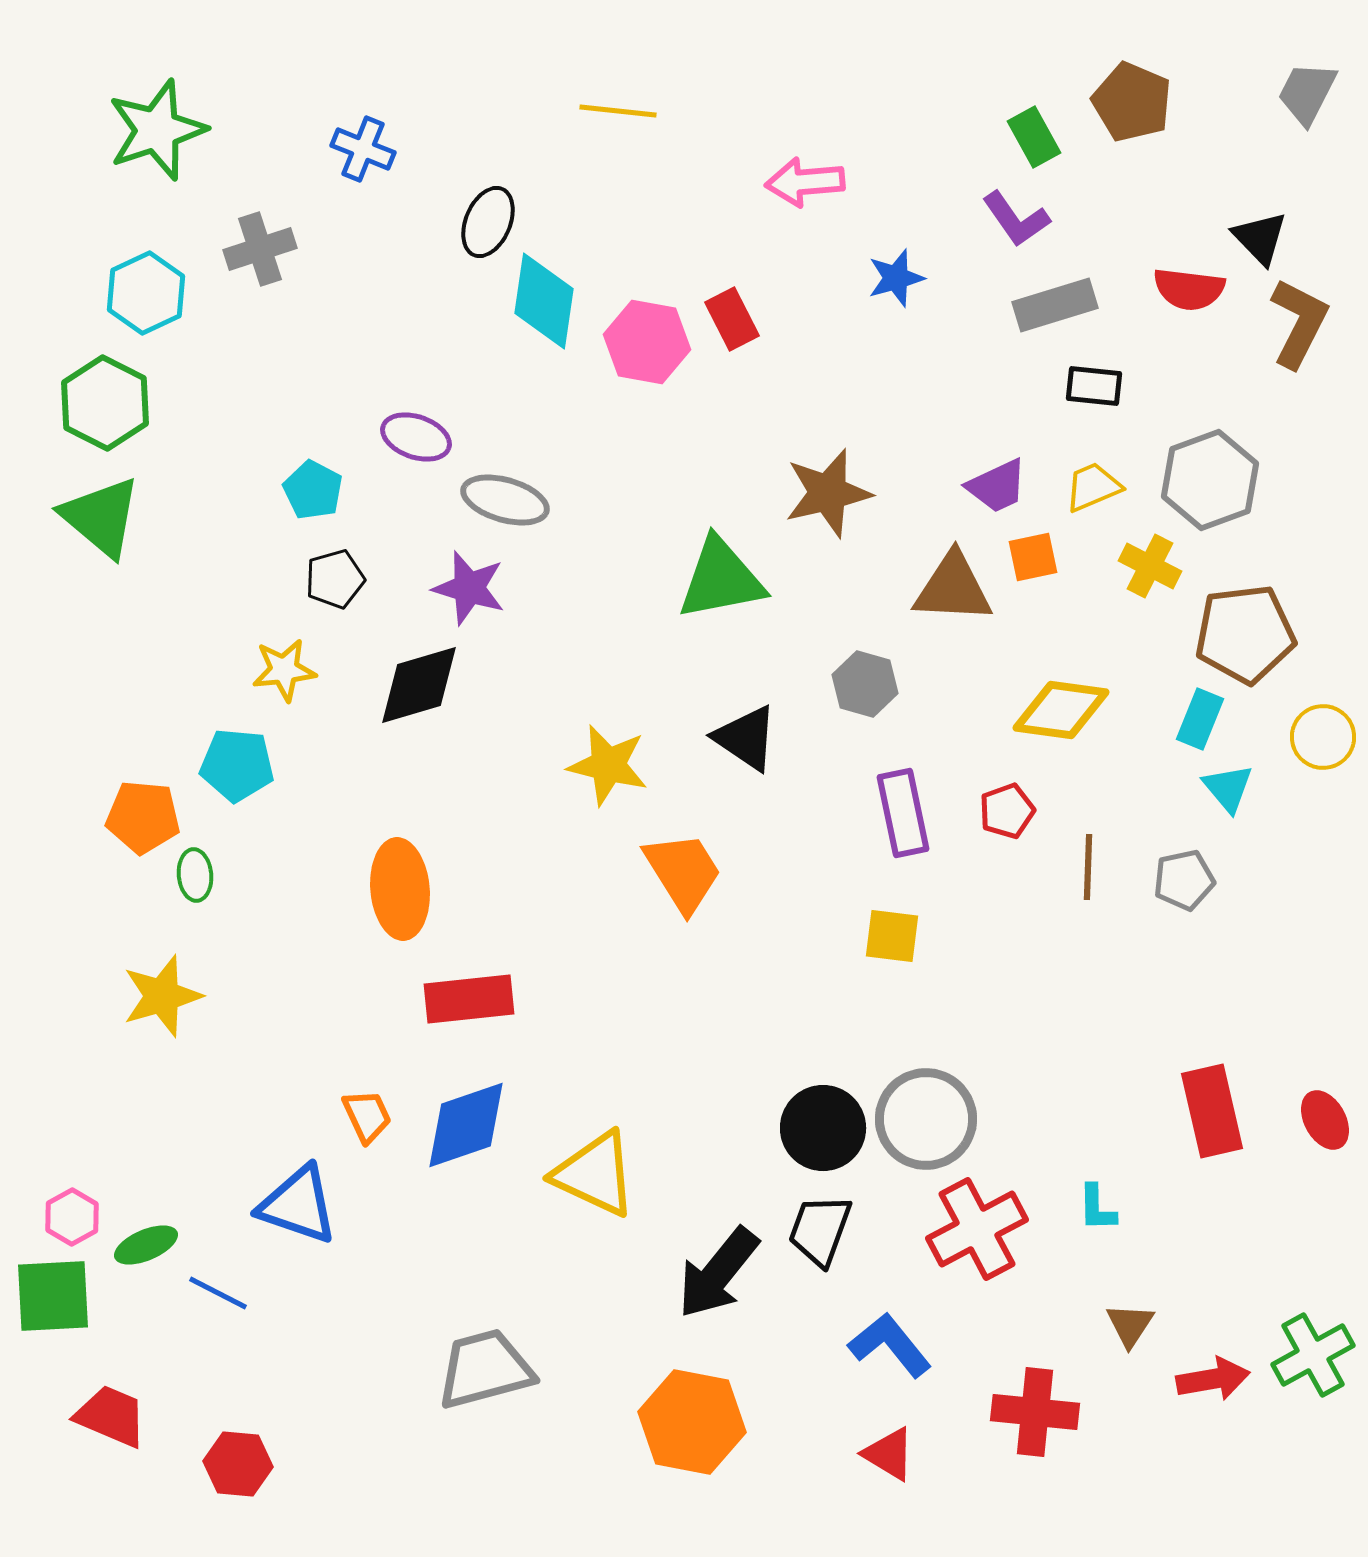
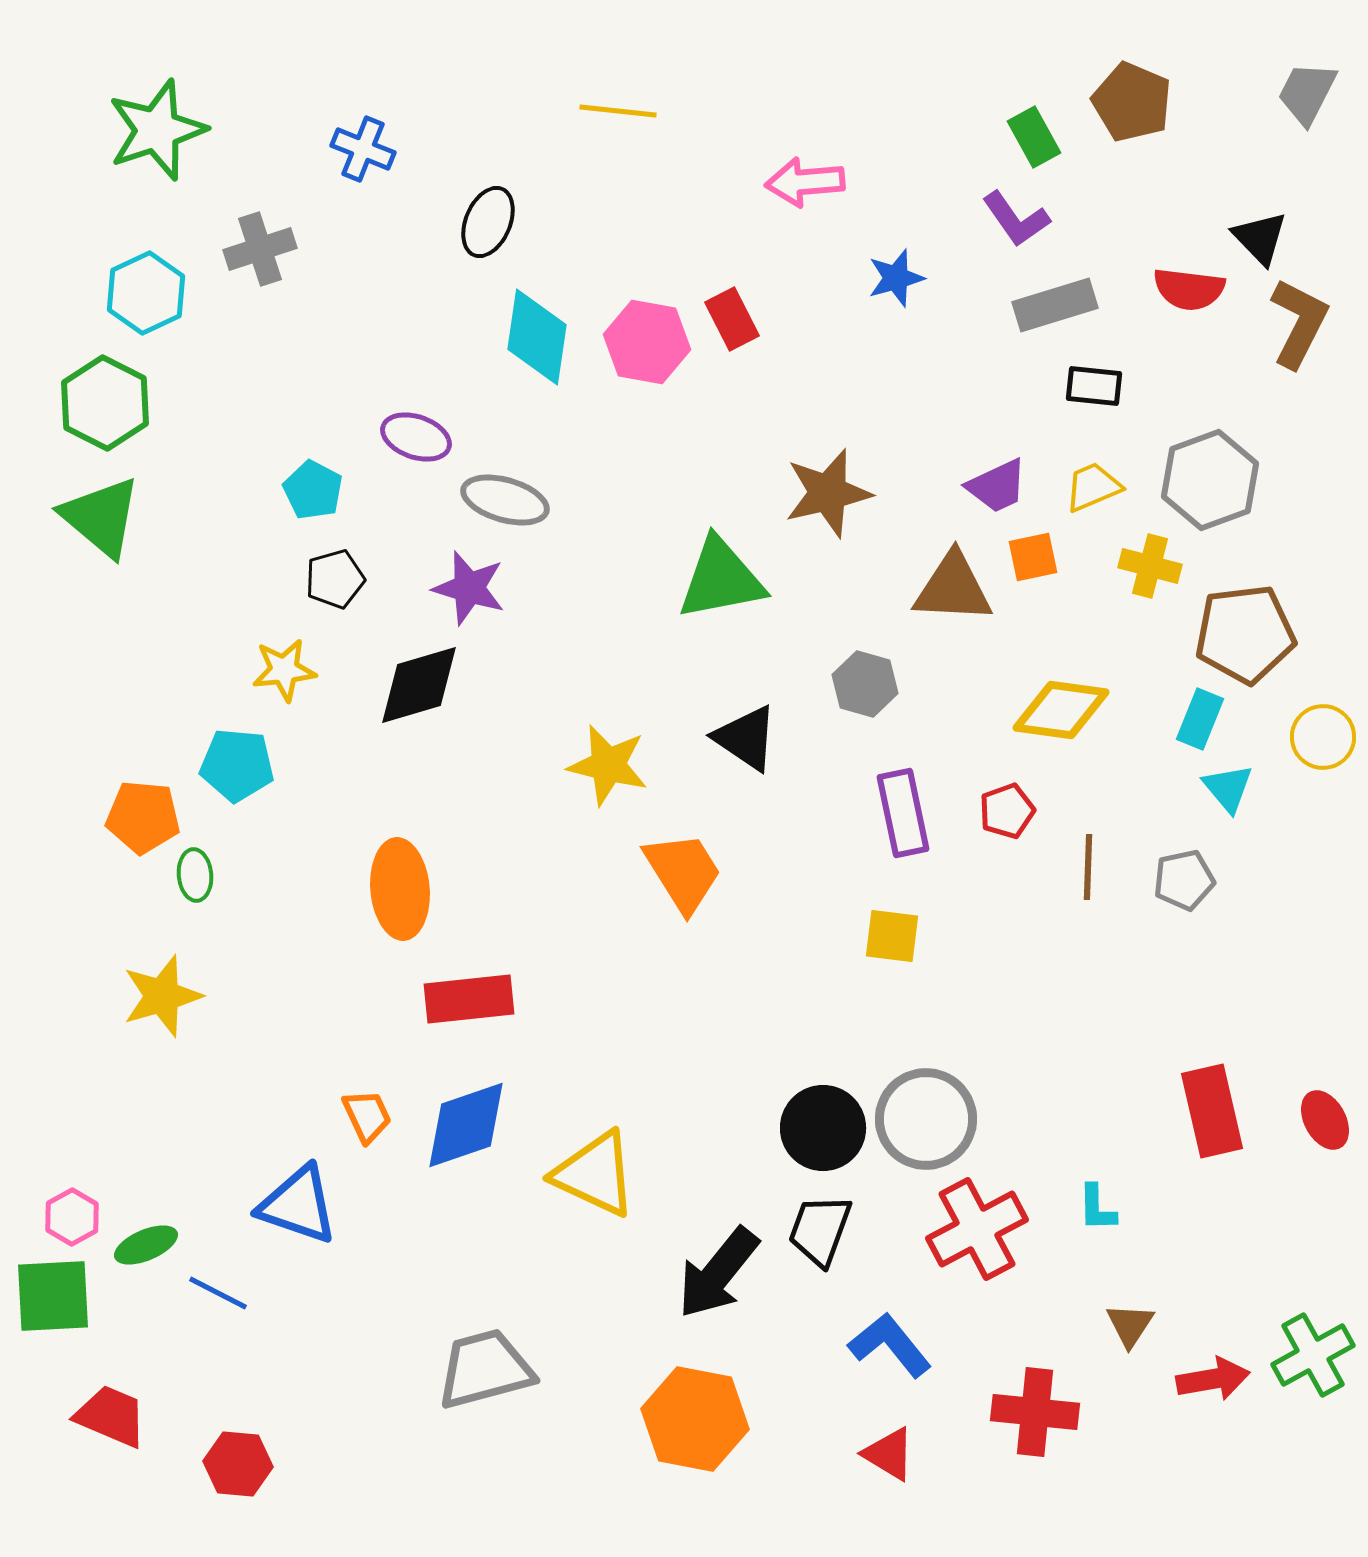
cyan diamond at (544, 301): moved 7 px left, 36 px down
yellow cross at (1150, 566): rotated 12 degrees counterclockwise
orange hexagon at (692, 1422): moved 3 px right, 3 px up
